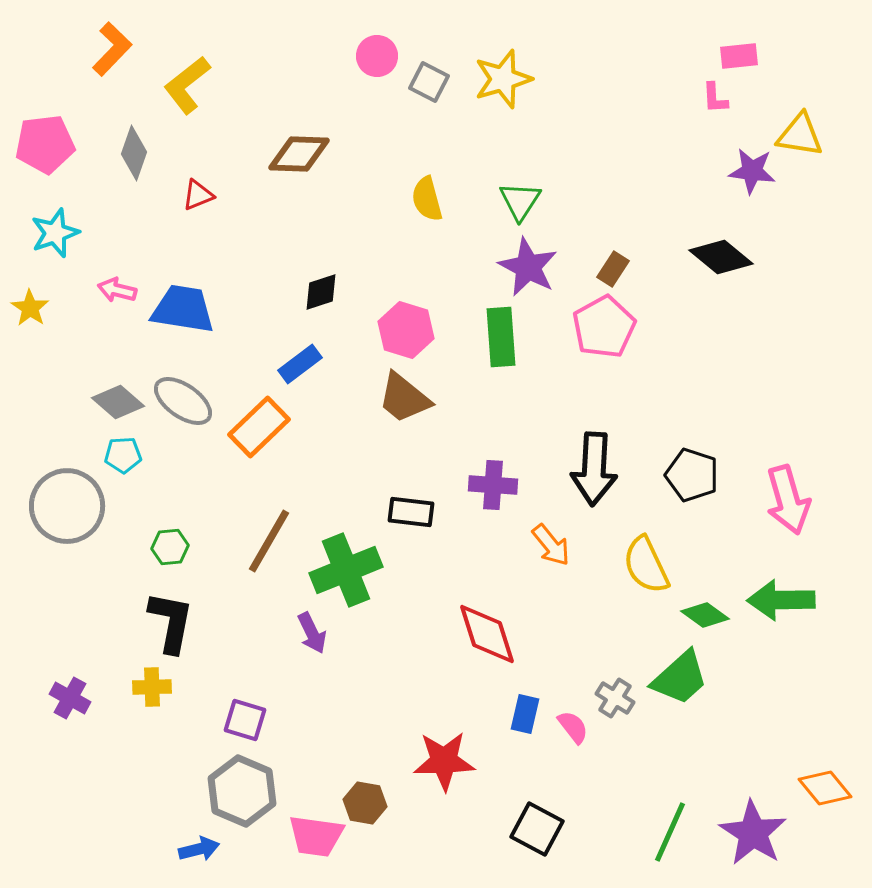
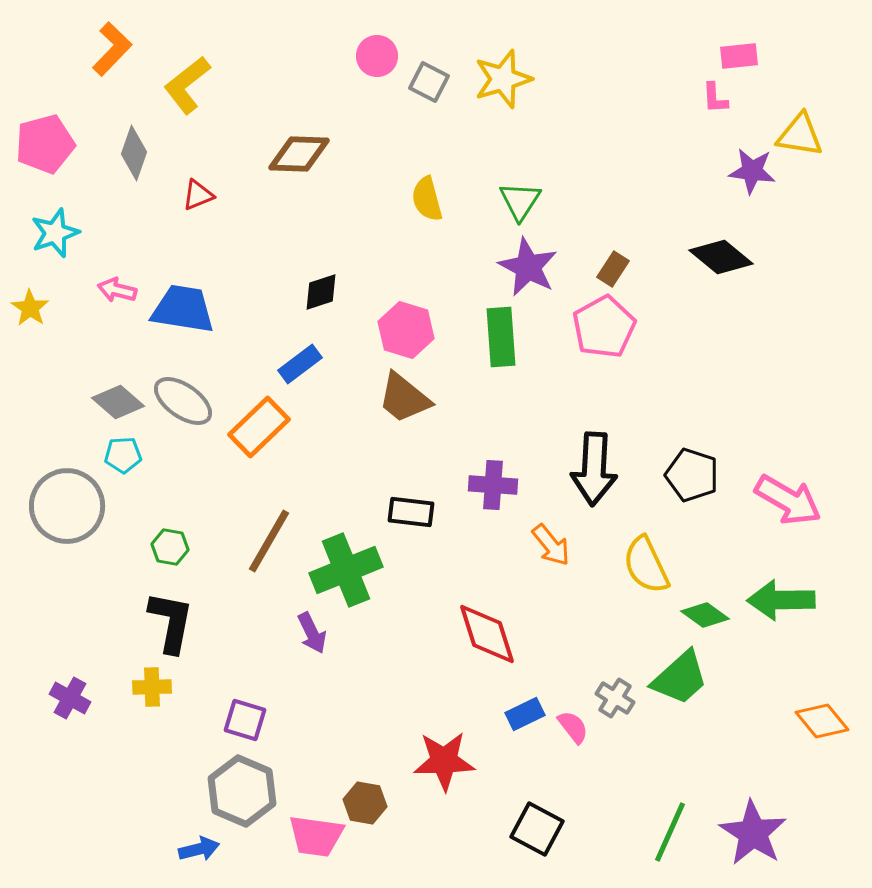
pink pentagon at (45, 144): rotated 8 degrees counterclockwise
pink arrow at (788, 500): rotated 44 degrees counterclockwise
green hexagon at (170, 547): rotated 15 degrees clockwise
blue rectangle at (525, 714): rotated 51 degrees clockwise
orange diamond at (825, 788): moved 3 px left, 67 px up
